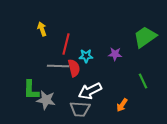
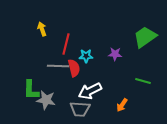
green line: rotated 49 degrees counterclockwise
